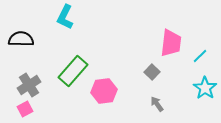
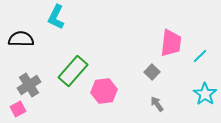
cyan L-shape: moved 9 px left
cyan star: moved 6 px down
pink square: moved 7 px left
